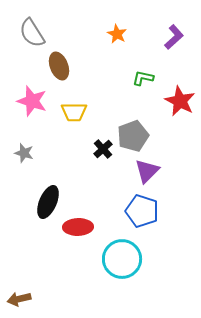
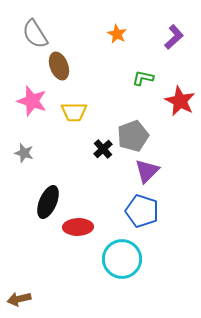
gray semicircle: moved 3 px right, 1 px down
